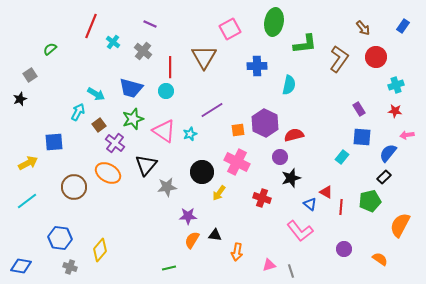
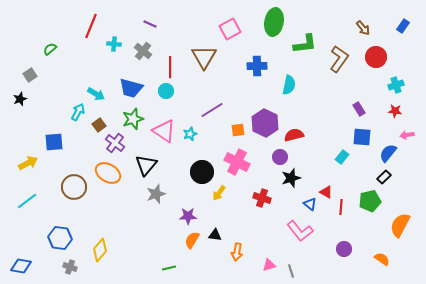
cyan cross at (113, 42): moved 1 px right, 2 px down; rotated 32 degrees counterclockwise
gray star at (167, 187): moved 11 px left, 7 px down; rotated 12 degrees counterclockwise
orange semicircle at (380, 259): moved 2 px right
